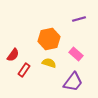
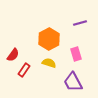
purple line: moved 1 px right, 4 px down
orange hexagon: rotated 15 degrees counterclockwise
pink rectangle: rotated 32 degrees clockwise
purple trapezoid: rotated 115 degrees clockwise
